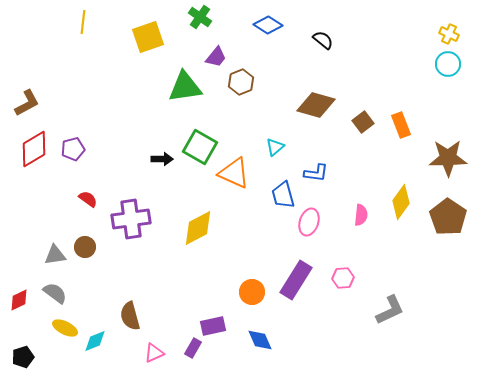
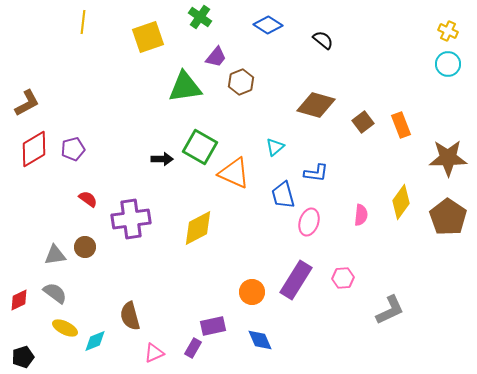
yellow cross at (449, 34): moved 1 px left, 3 px up
